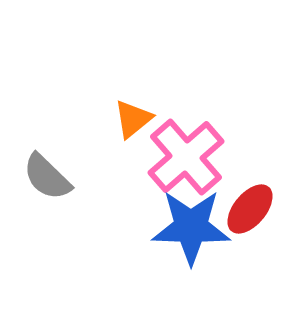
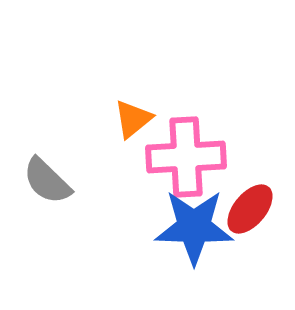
pink cross: rotated 38 degrees clockwise
gray semicircle: moved 4 px down
blue star: moved 3 px right
